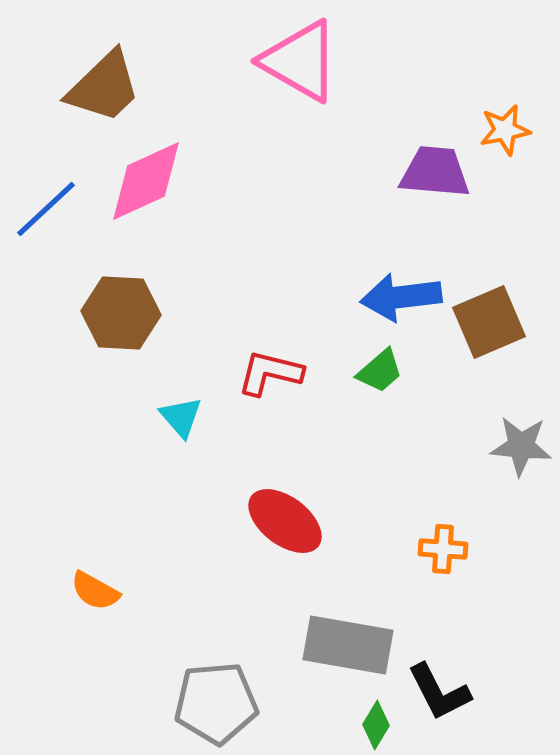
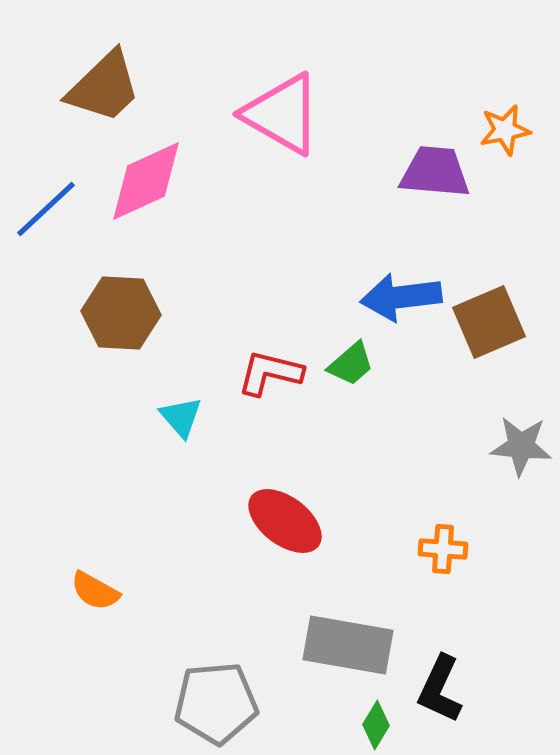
pink triangle: moved 18 px left, 53 px down
green trapezoid: moved 29 px left, 7 px up
black L-shape: moved 1 px right, 3 px up; rotated 52 degrees clockwise
